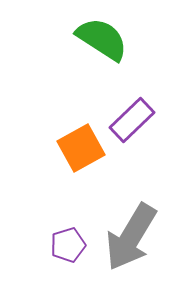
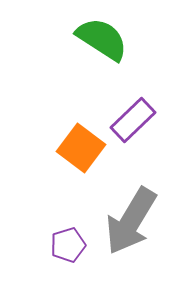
purple rectangle: moved 1 px right
orange square: rotated 24 degrees counterclockwise
gray arrow: moved 16 px up
